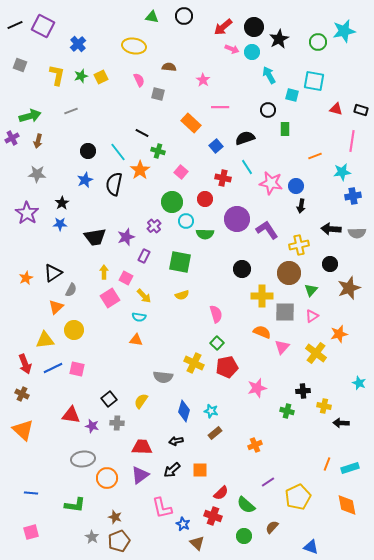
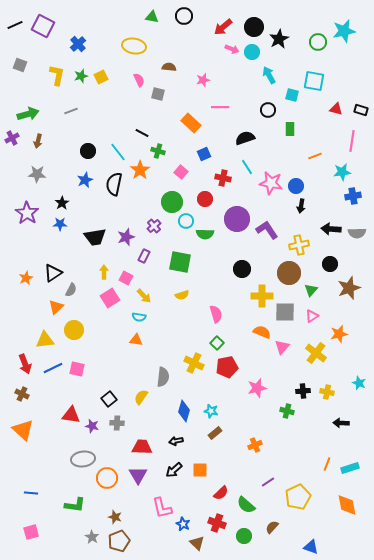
pink star at (203, 80): rotated 24 degrees clockwise
green arrow at (30, 116): moved 2 px left, 2 px up
green rectangle at (285, 129): moved 5 px right
blue square at (216, 146): moved 12 px left, 8 px down; rotated 16 degrees clockwise
gray semicircle at (163, 377): rotated 90 degrees counterclockwise
yellow semicircle at (141, 401): moved 4 px up
yellow cross at (324, 406): moved 3 px right, 14 px up
black arrow at (172, 470): moved 2 px right
purple triangle at (140, 475): moved 2 px left; rotated 24 degrees counterclockwise
red cross at (213, 516): moved 4 px right, 7 px down
